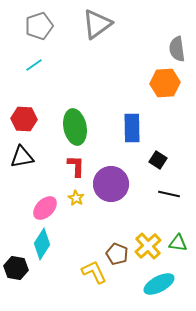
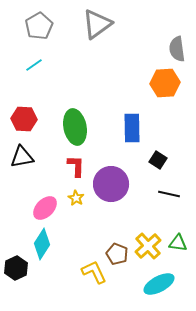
gray pentagon: rotated 12 degrees counterclockwise
black hexagon: rotated 25 degrees clockwise
